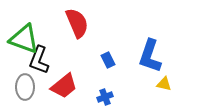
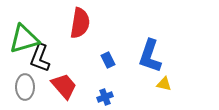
red semicircle: moved 3 px right; rotated 32 degrees clockwise
green triangle: rotated 36 degrees counterclockwise
black L-shape: moved 1 px right, 2 px up
red trapezoid: rotated 92 degrees counterclockwise
